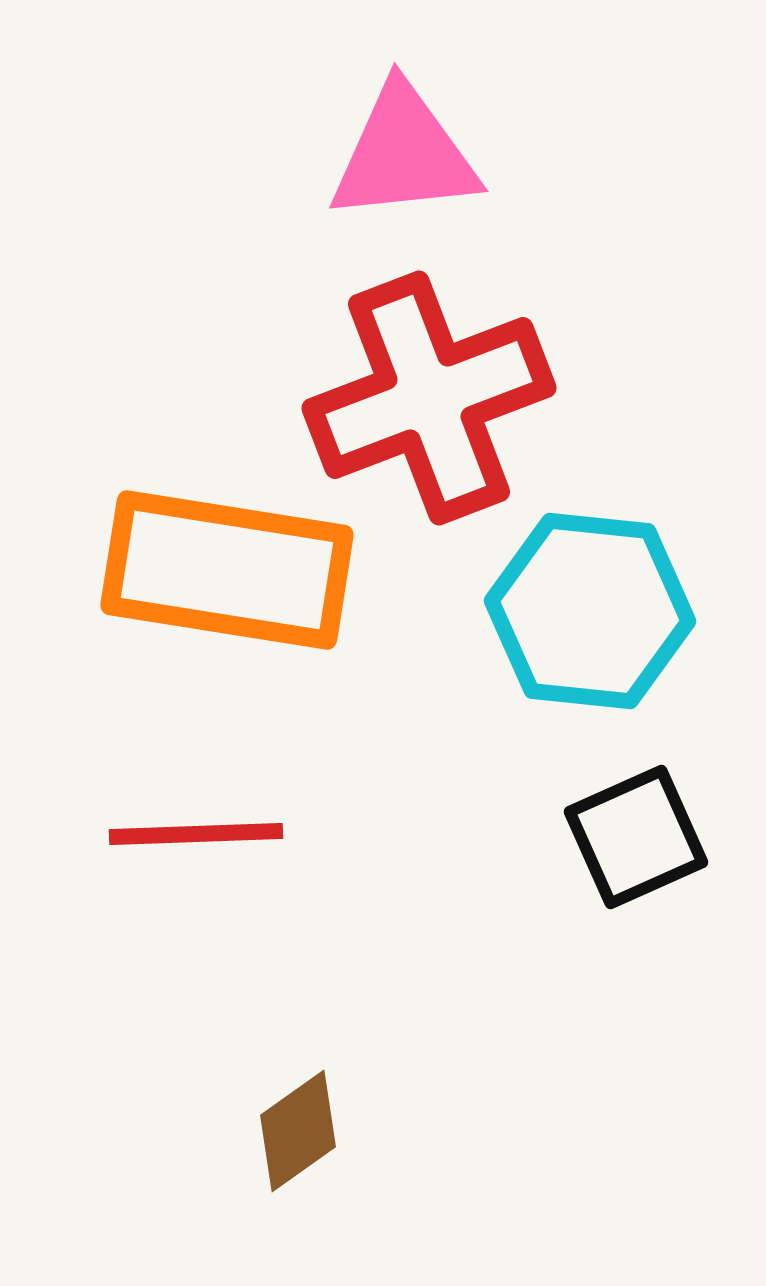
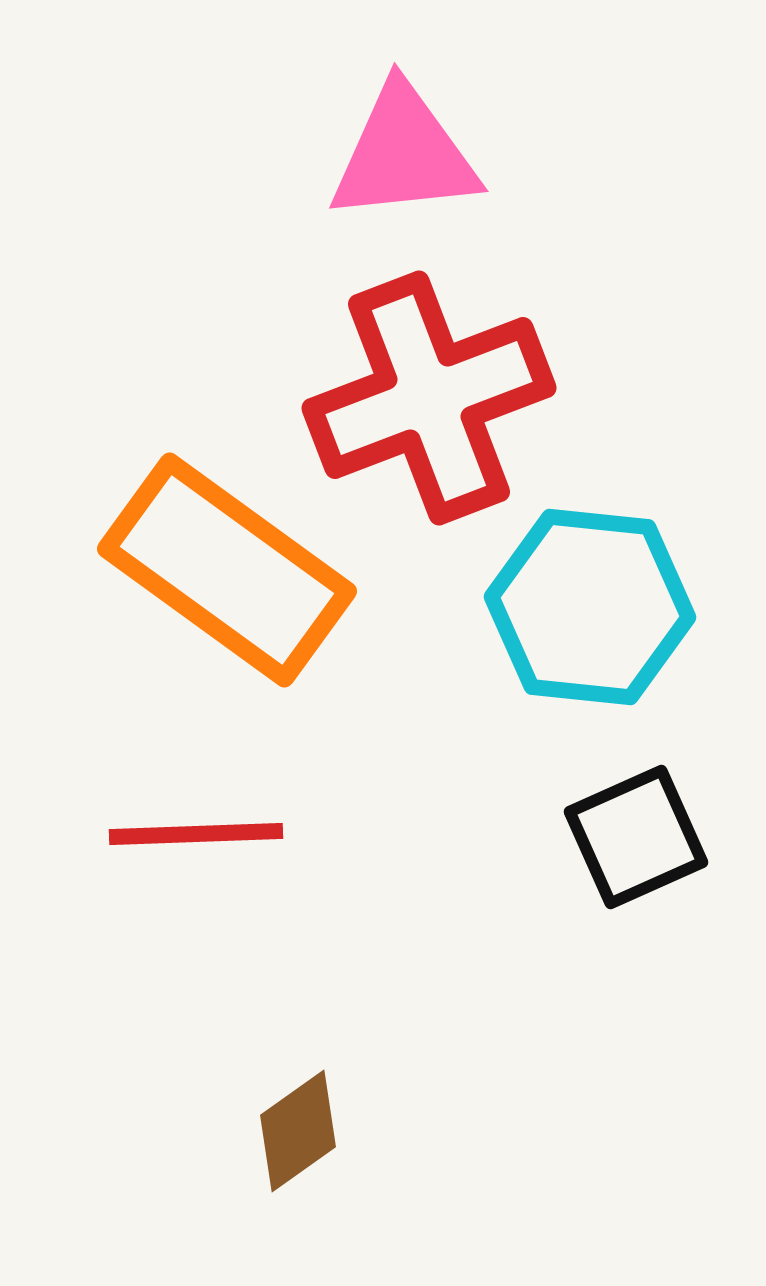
orange rectangle: rotated 27 degrees clockwise
cyan hexagon: moved 4 px up
